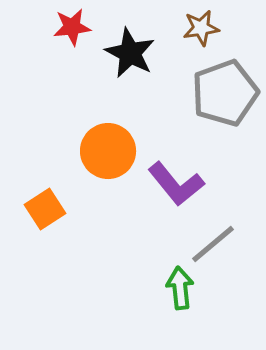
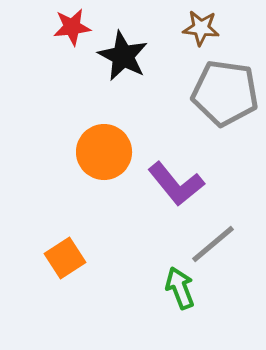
brown star: rotated 15 degrees clockwise
black star: moved 7 px left, 3 px down
gray pentagon: rotated 28 degrees clockwise
orange circle: moved 4 px left, 1 px down
orange square: moved 20 px right, 49 px down
green arrow: rotated 15 degrees counterclockwise
